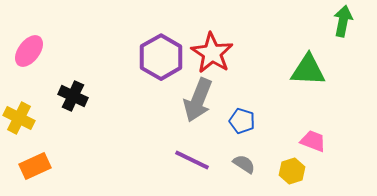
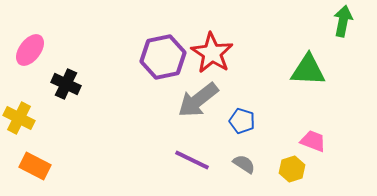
pink ellipse: moved 1 px right, 1 px up
purple hexagon: moved 2 px right; rotated 18 degrees clockwise
black cross: moved 7 px left, 12 px up
gray arrow: rotated 30 degrees clockwise
orange rectangle: rotated 52 degrees clockwise
yellow hexagon: moved 2 px up
